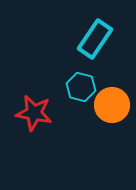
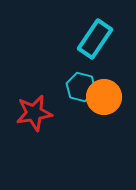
orange circle: moved 8 px left, 8 px up
red star: rotated 21 degrees counterclockwise
